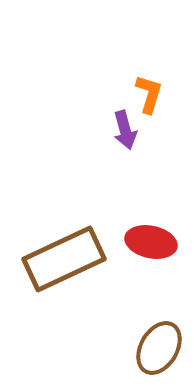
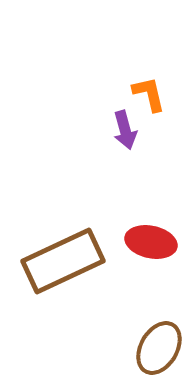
orange L-shape: rotated 30 degrees counterclockwise
brown rectangle: moved 1 px left, 2 px down
